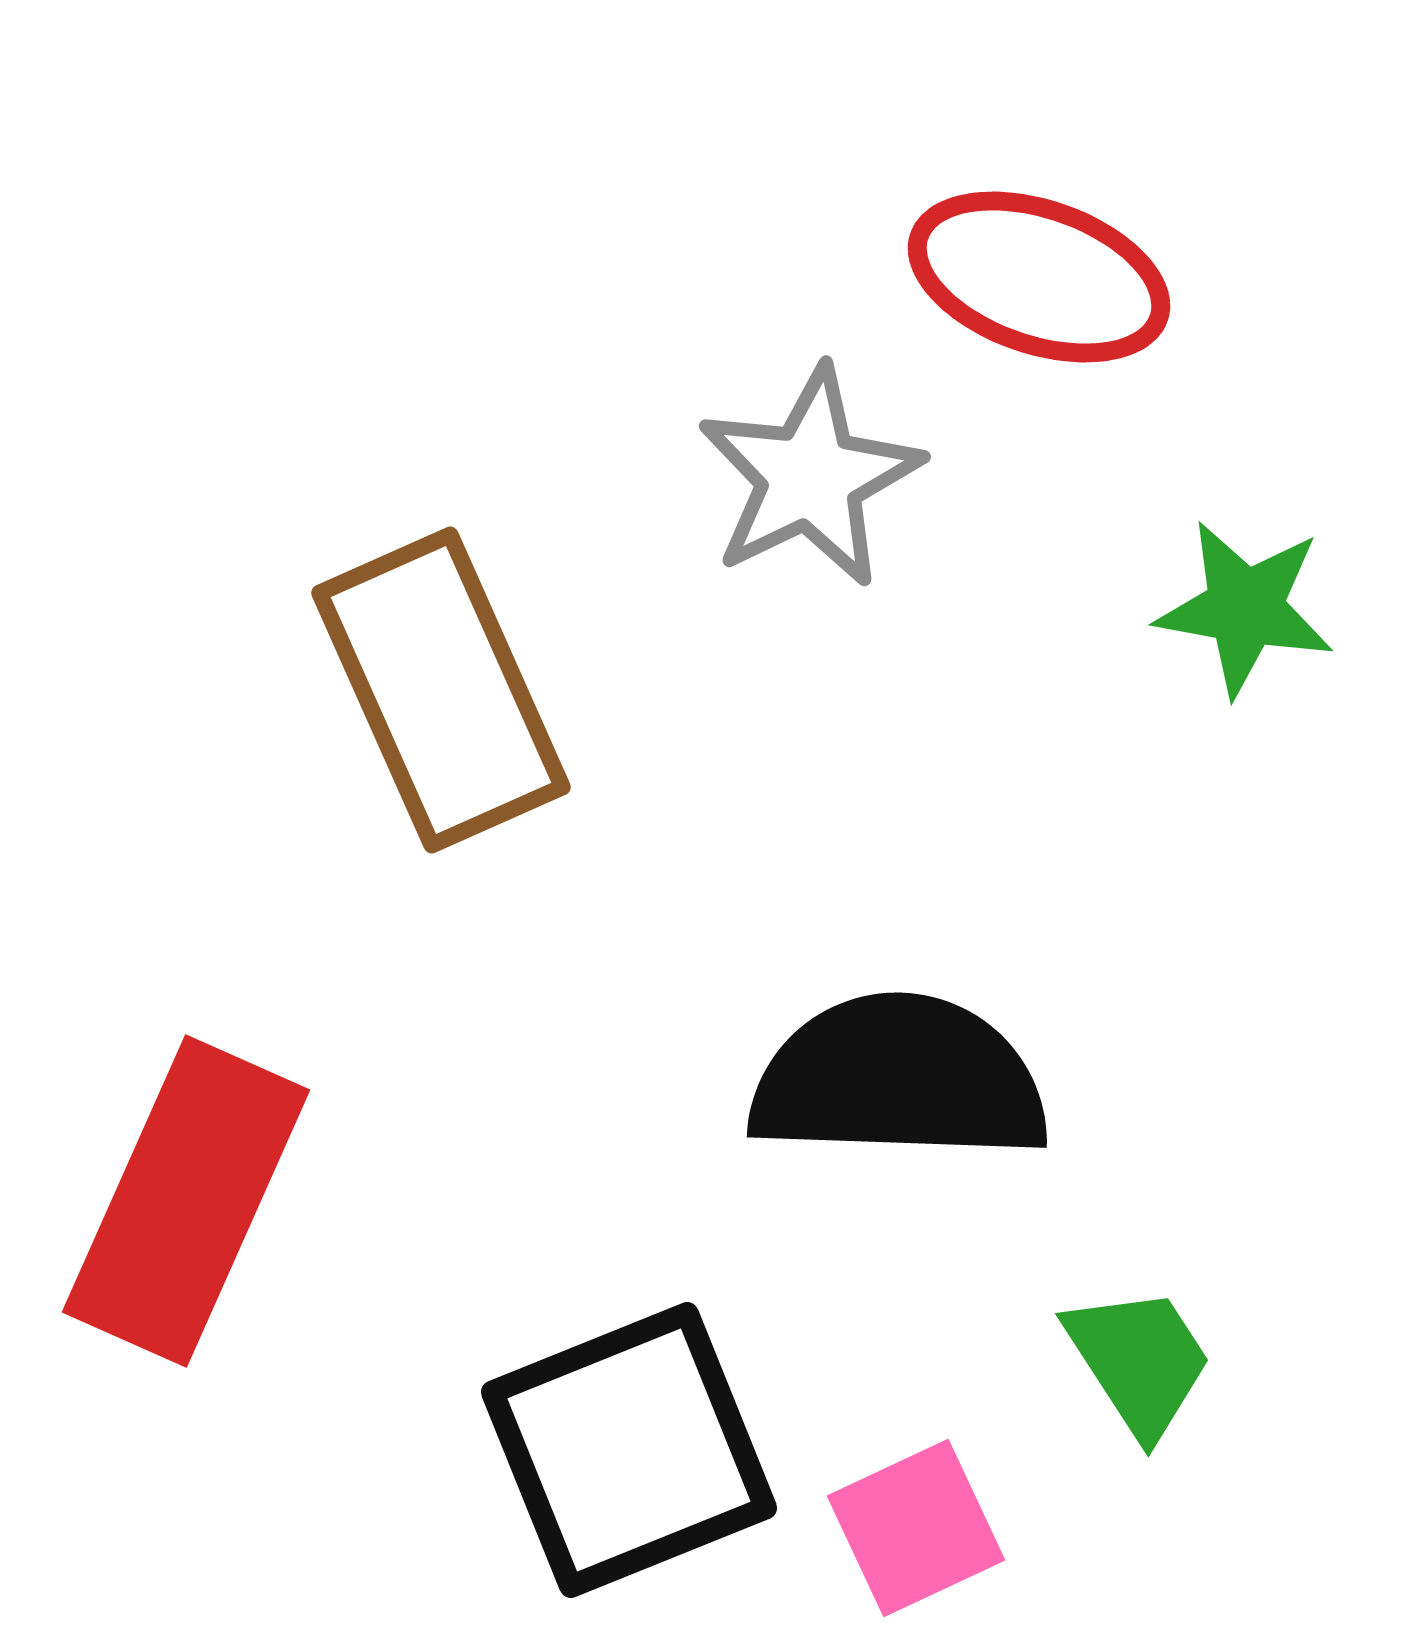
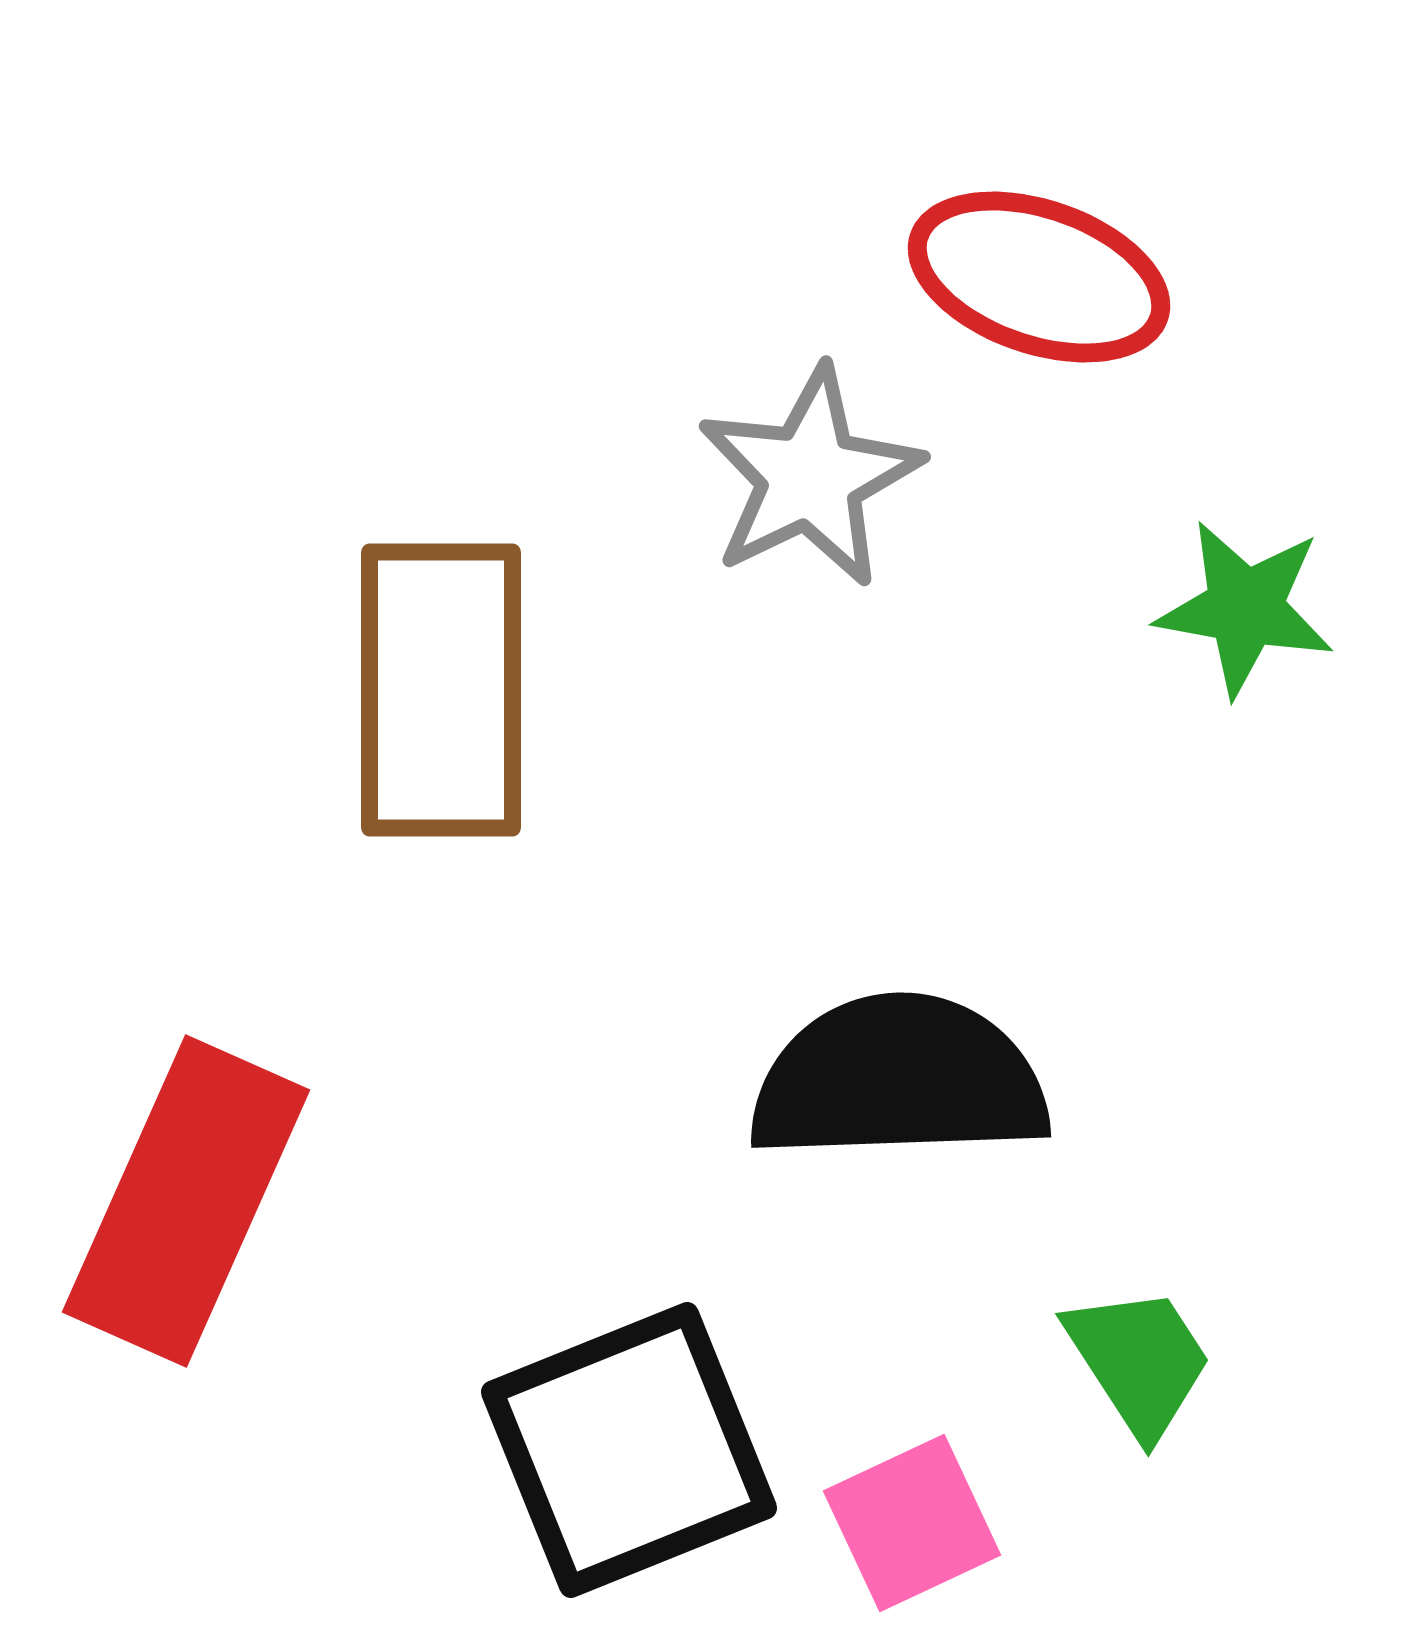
brown rectangle: rotated 24 degrees clockwise
black semicircle: rotated 4 degrees counterclockwise
pink square: moved 4 px left, 5 px up
